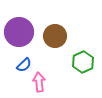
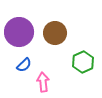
brown circle: moved 3 px up
pink arrow: moved 4 px right
